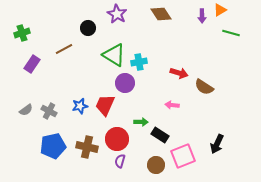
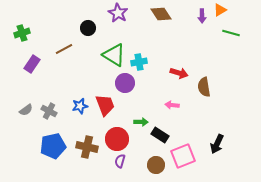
purple star: moved 1 px right, 1 px up
brown semicircle: rotated 48 degrees clockwise
red trapezoid: rotated 135 degrees clockwise
